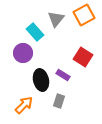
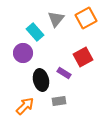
orange square: moved 2 px right, 3 px down
red square: rotated 30 degrees clockwise
purple rectangle: moved 1 px right, 2 px up
gray rectangle: rotated 64 degrees clockwise
orange arrow: moved 1 px right, 1 px down
